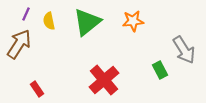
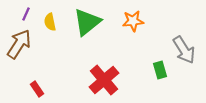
yellow semicircle: moved 1 px right, 1 px down
green rectangle: rotated 12 degrees clockwise
